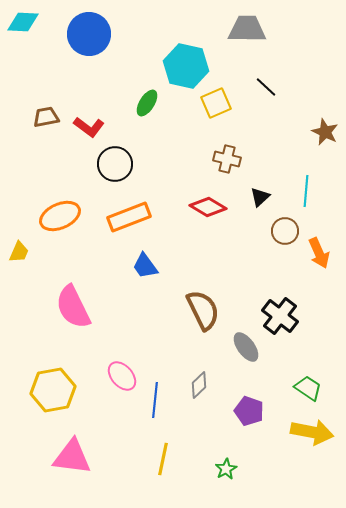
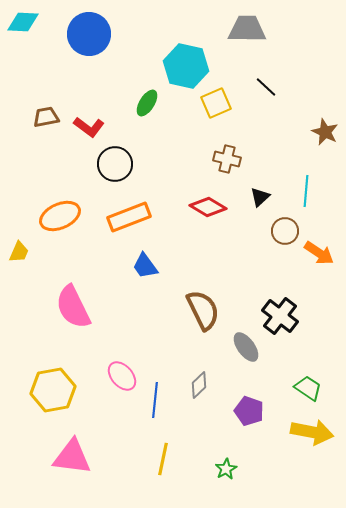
orange arrow: rotated 32 degrees counterclockwise
